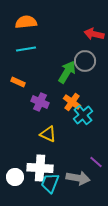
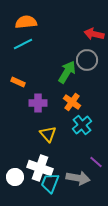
cyan line: moved 3 px left, 5 px up; rotated 18 degrees counterclockwise
gray circle: moved 2 px right, 1 px up
purple cross: moved 2 px left, 1 px down; rotated 24 degrees counterclockwise
cyan cross: moved 1 px left, 10 px down
yellow triangle: rotated 24 degrees clockwise
white cross: rotated 15 degrees clockwise
